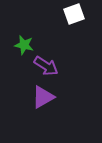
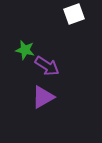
green star: moved 1 px right, 5 px down
purple arrow: moved 1 px right
